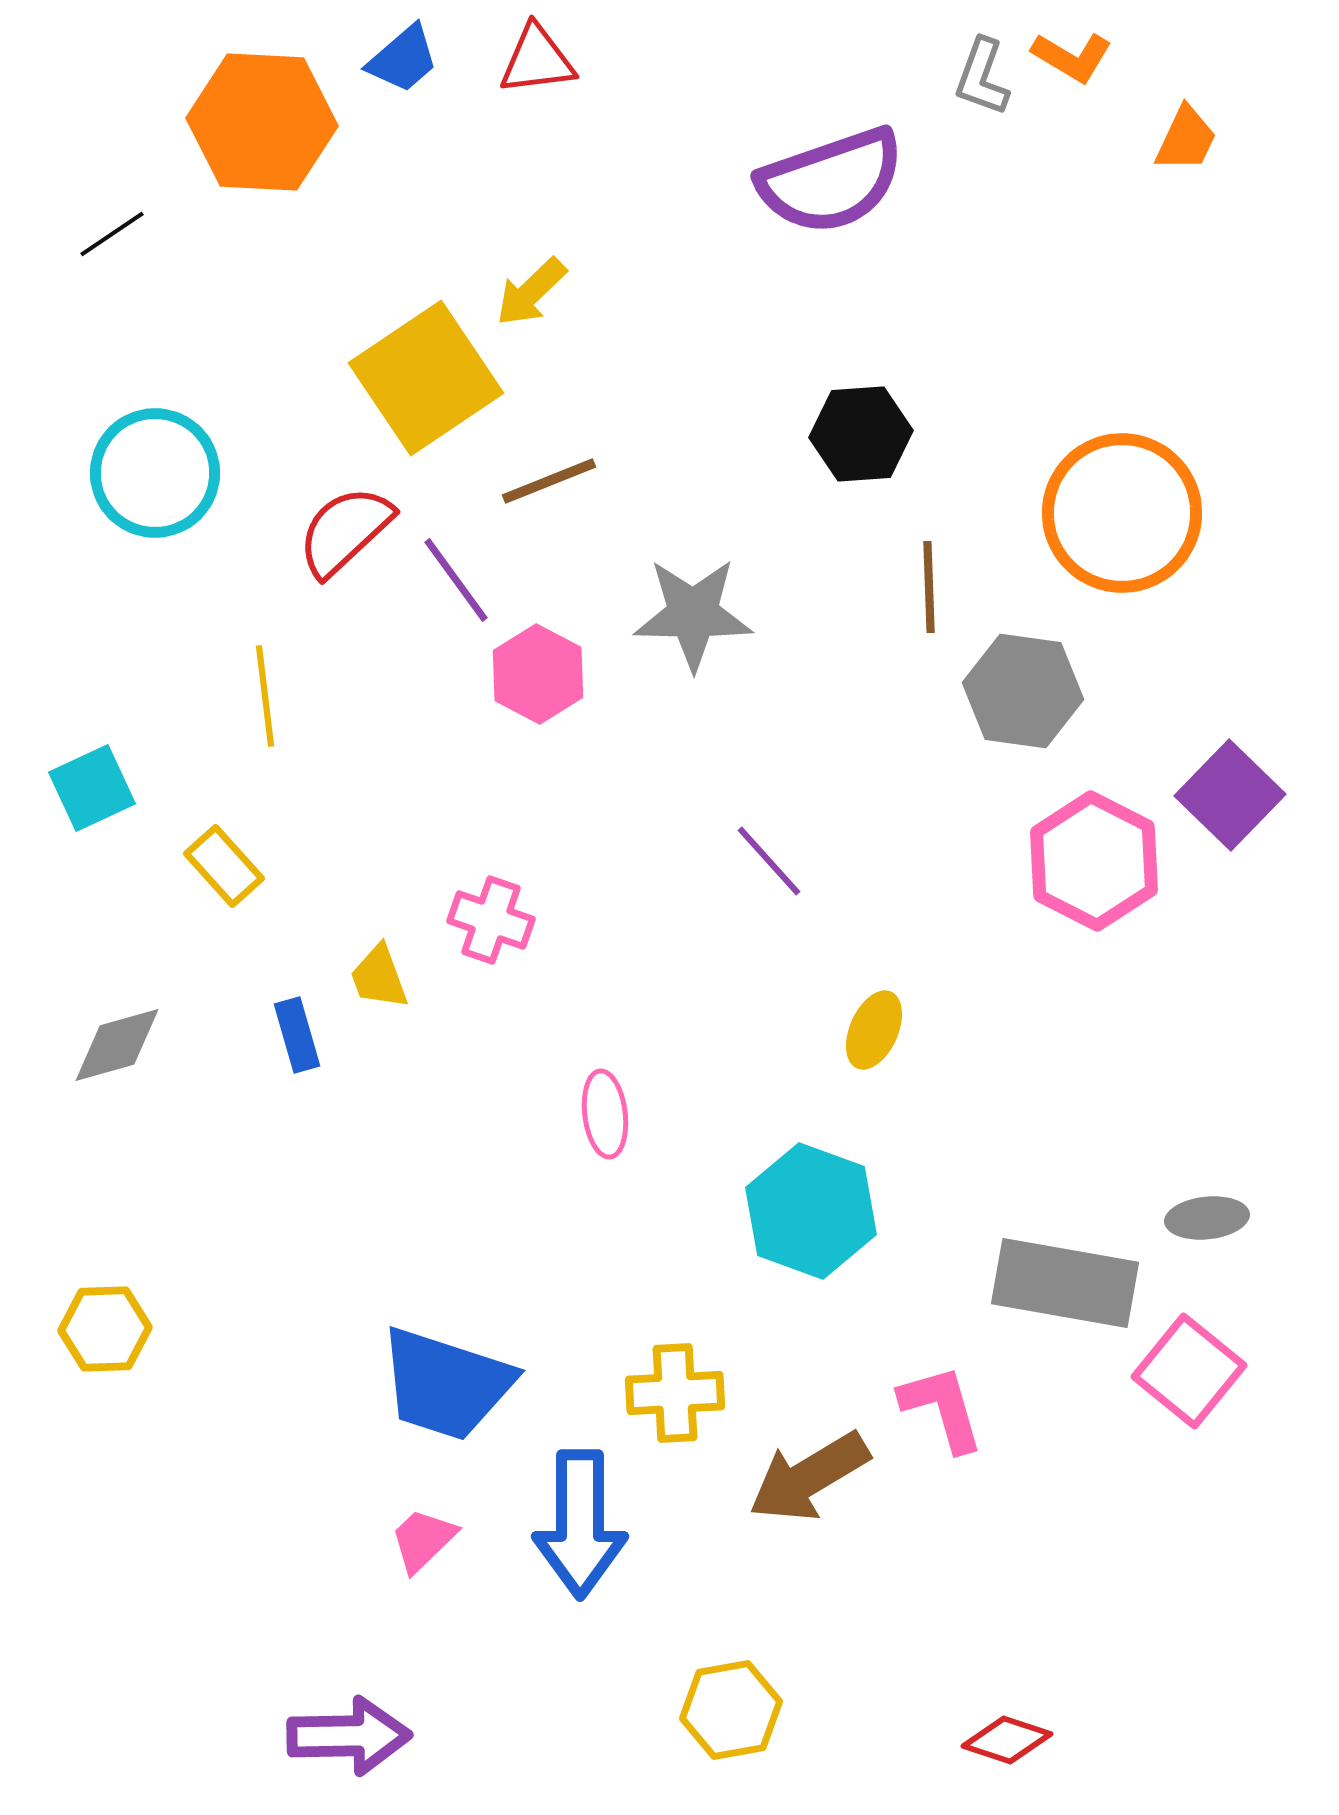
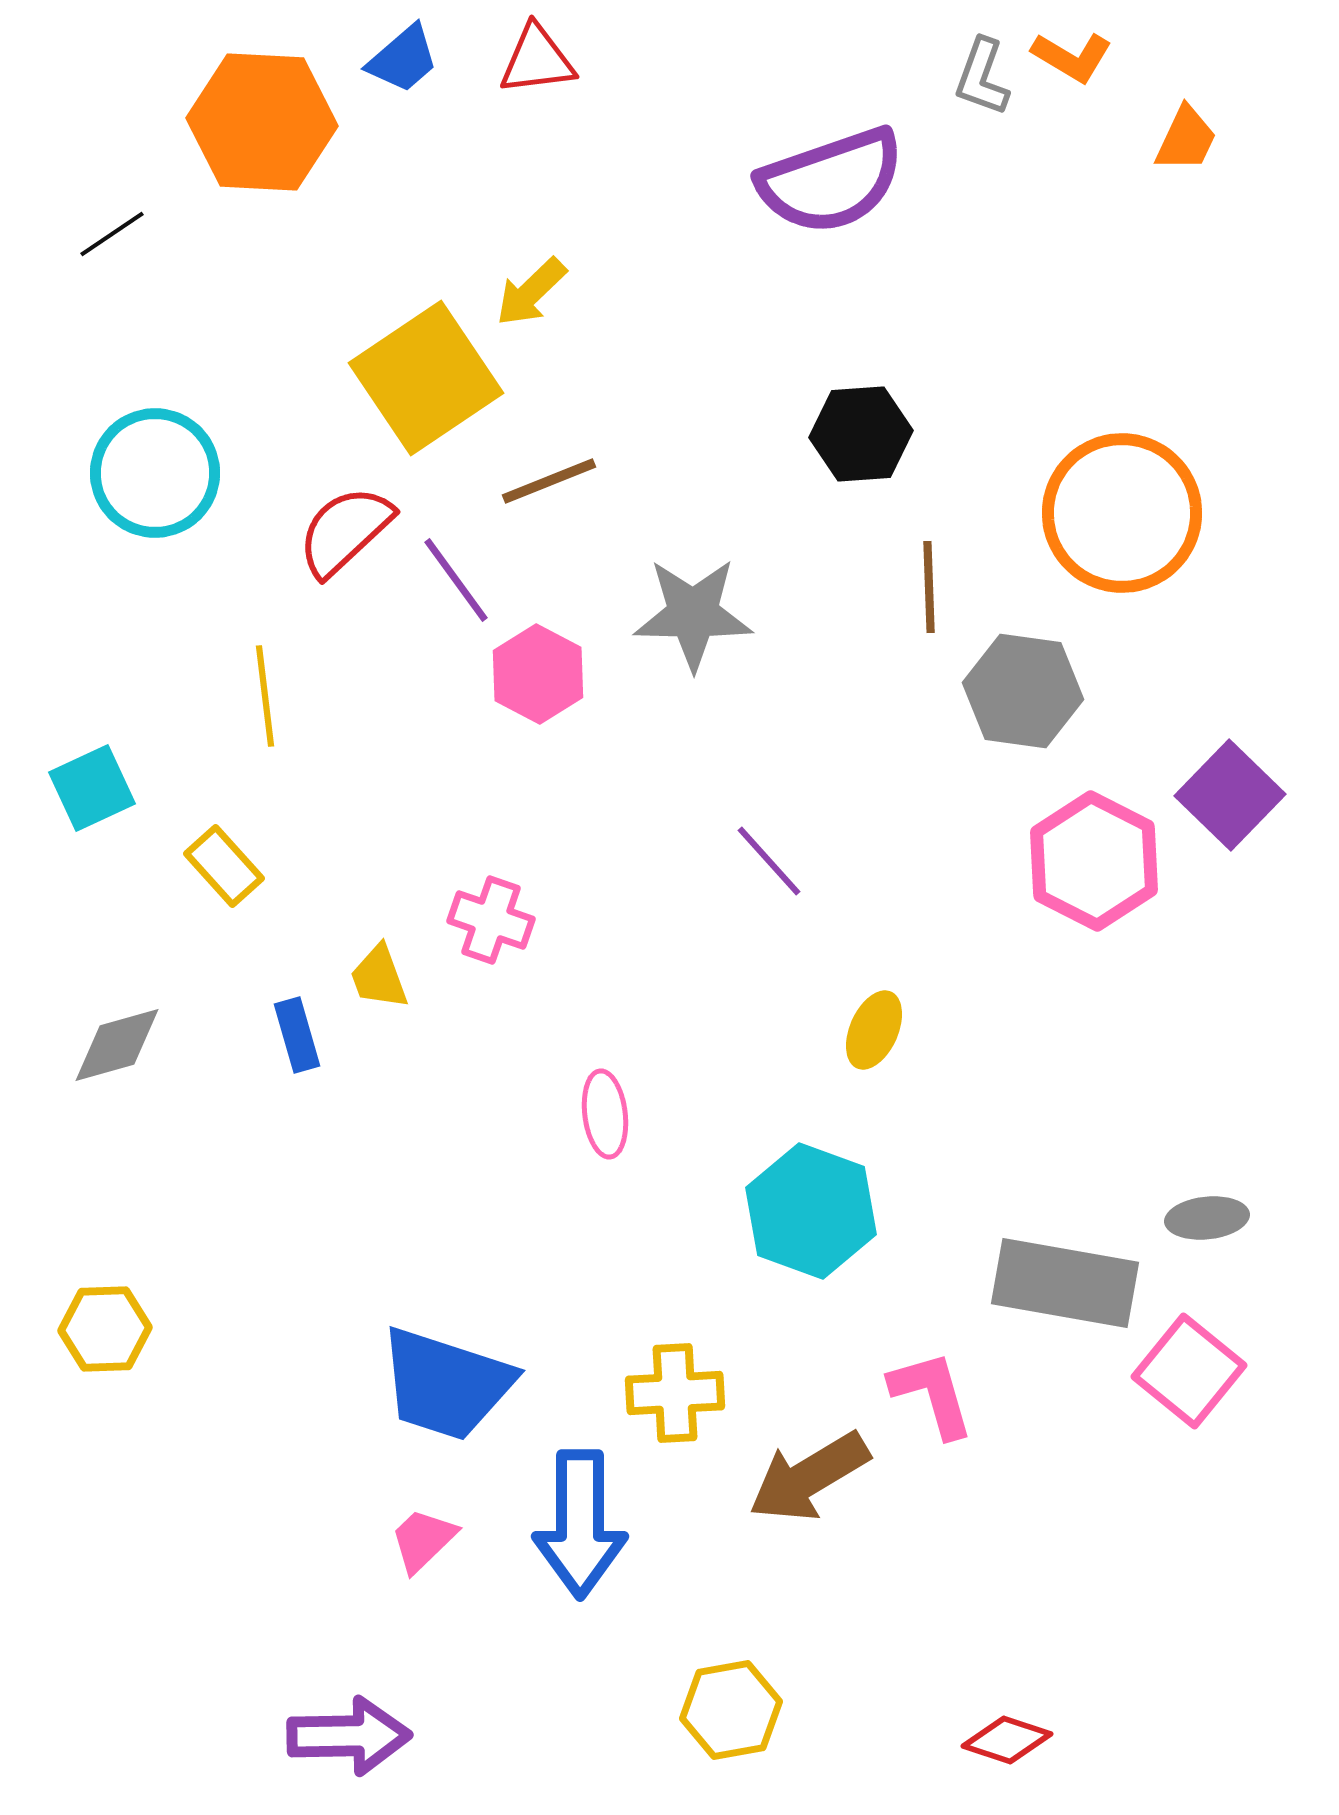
pink L-shape at (942, 1408): moved 10 px left, 14 px up
